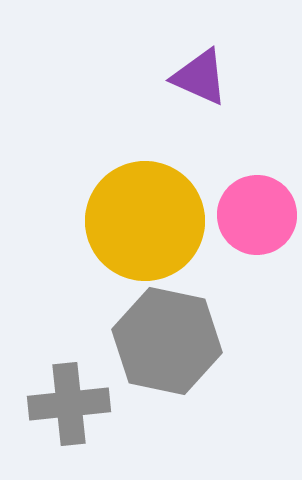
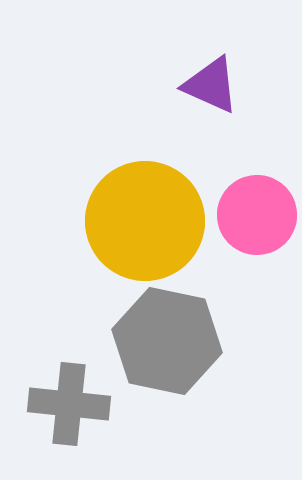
purple triangle: moved 11 px right, 8 px down
gray cross: rotated 12 degrees clockwise
